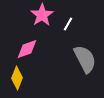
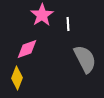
white line: rotated 32 degrees counterclockwise
